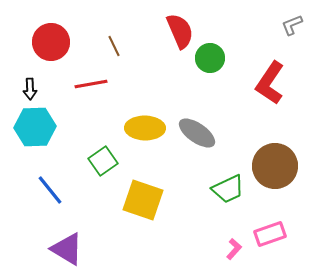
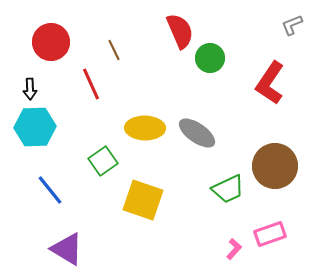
brown line: moved 4 px down
red line: rotated 76 degrees clockwise
